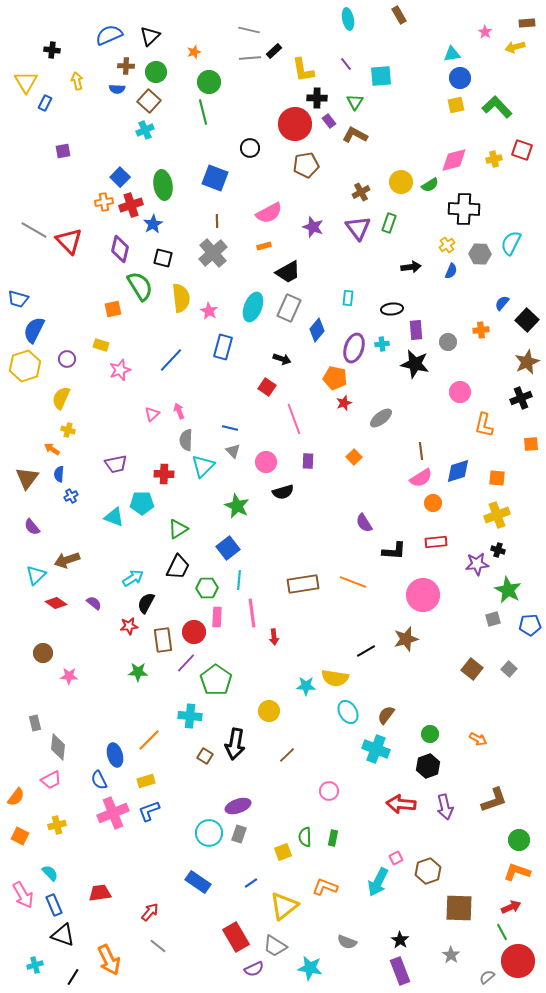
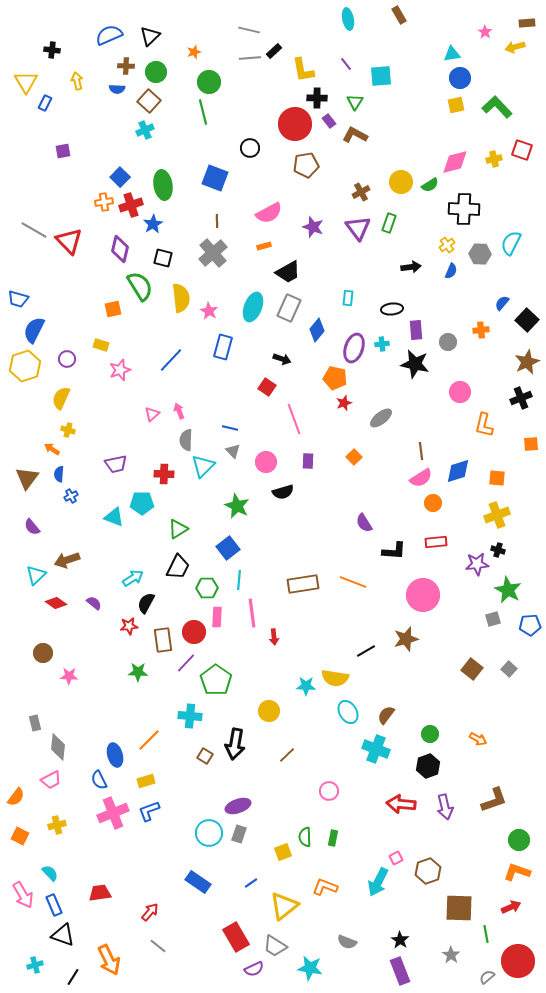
pink diamond at (454, 160): moved 1 px right, 2 px down
green line at (502, 932): moved 16 px left, 2 px down; rotated 18 degrees clockwise
